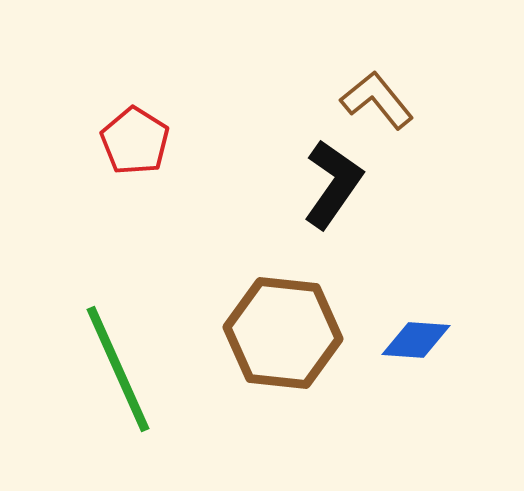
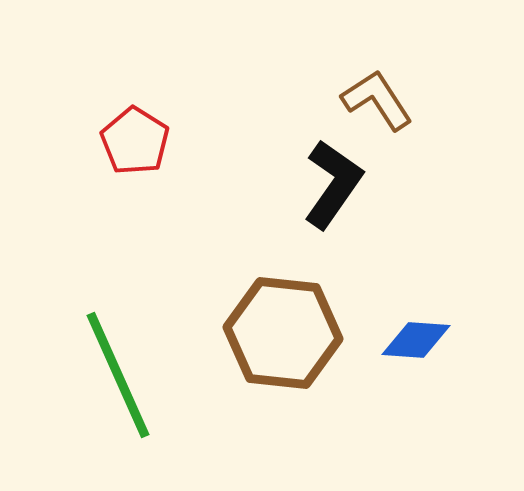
brown L-shape: rotated 6 degrees clockwise
green line: moved 6 px down
